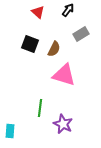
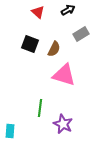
black arrow: rotated 24 degrees clockwise
